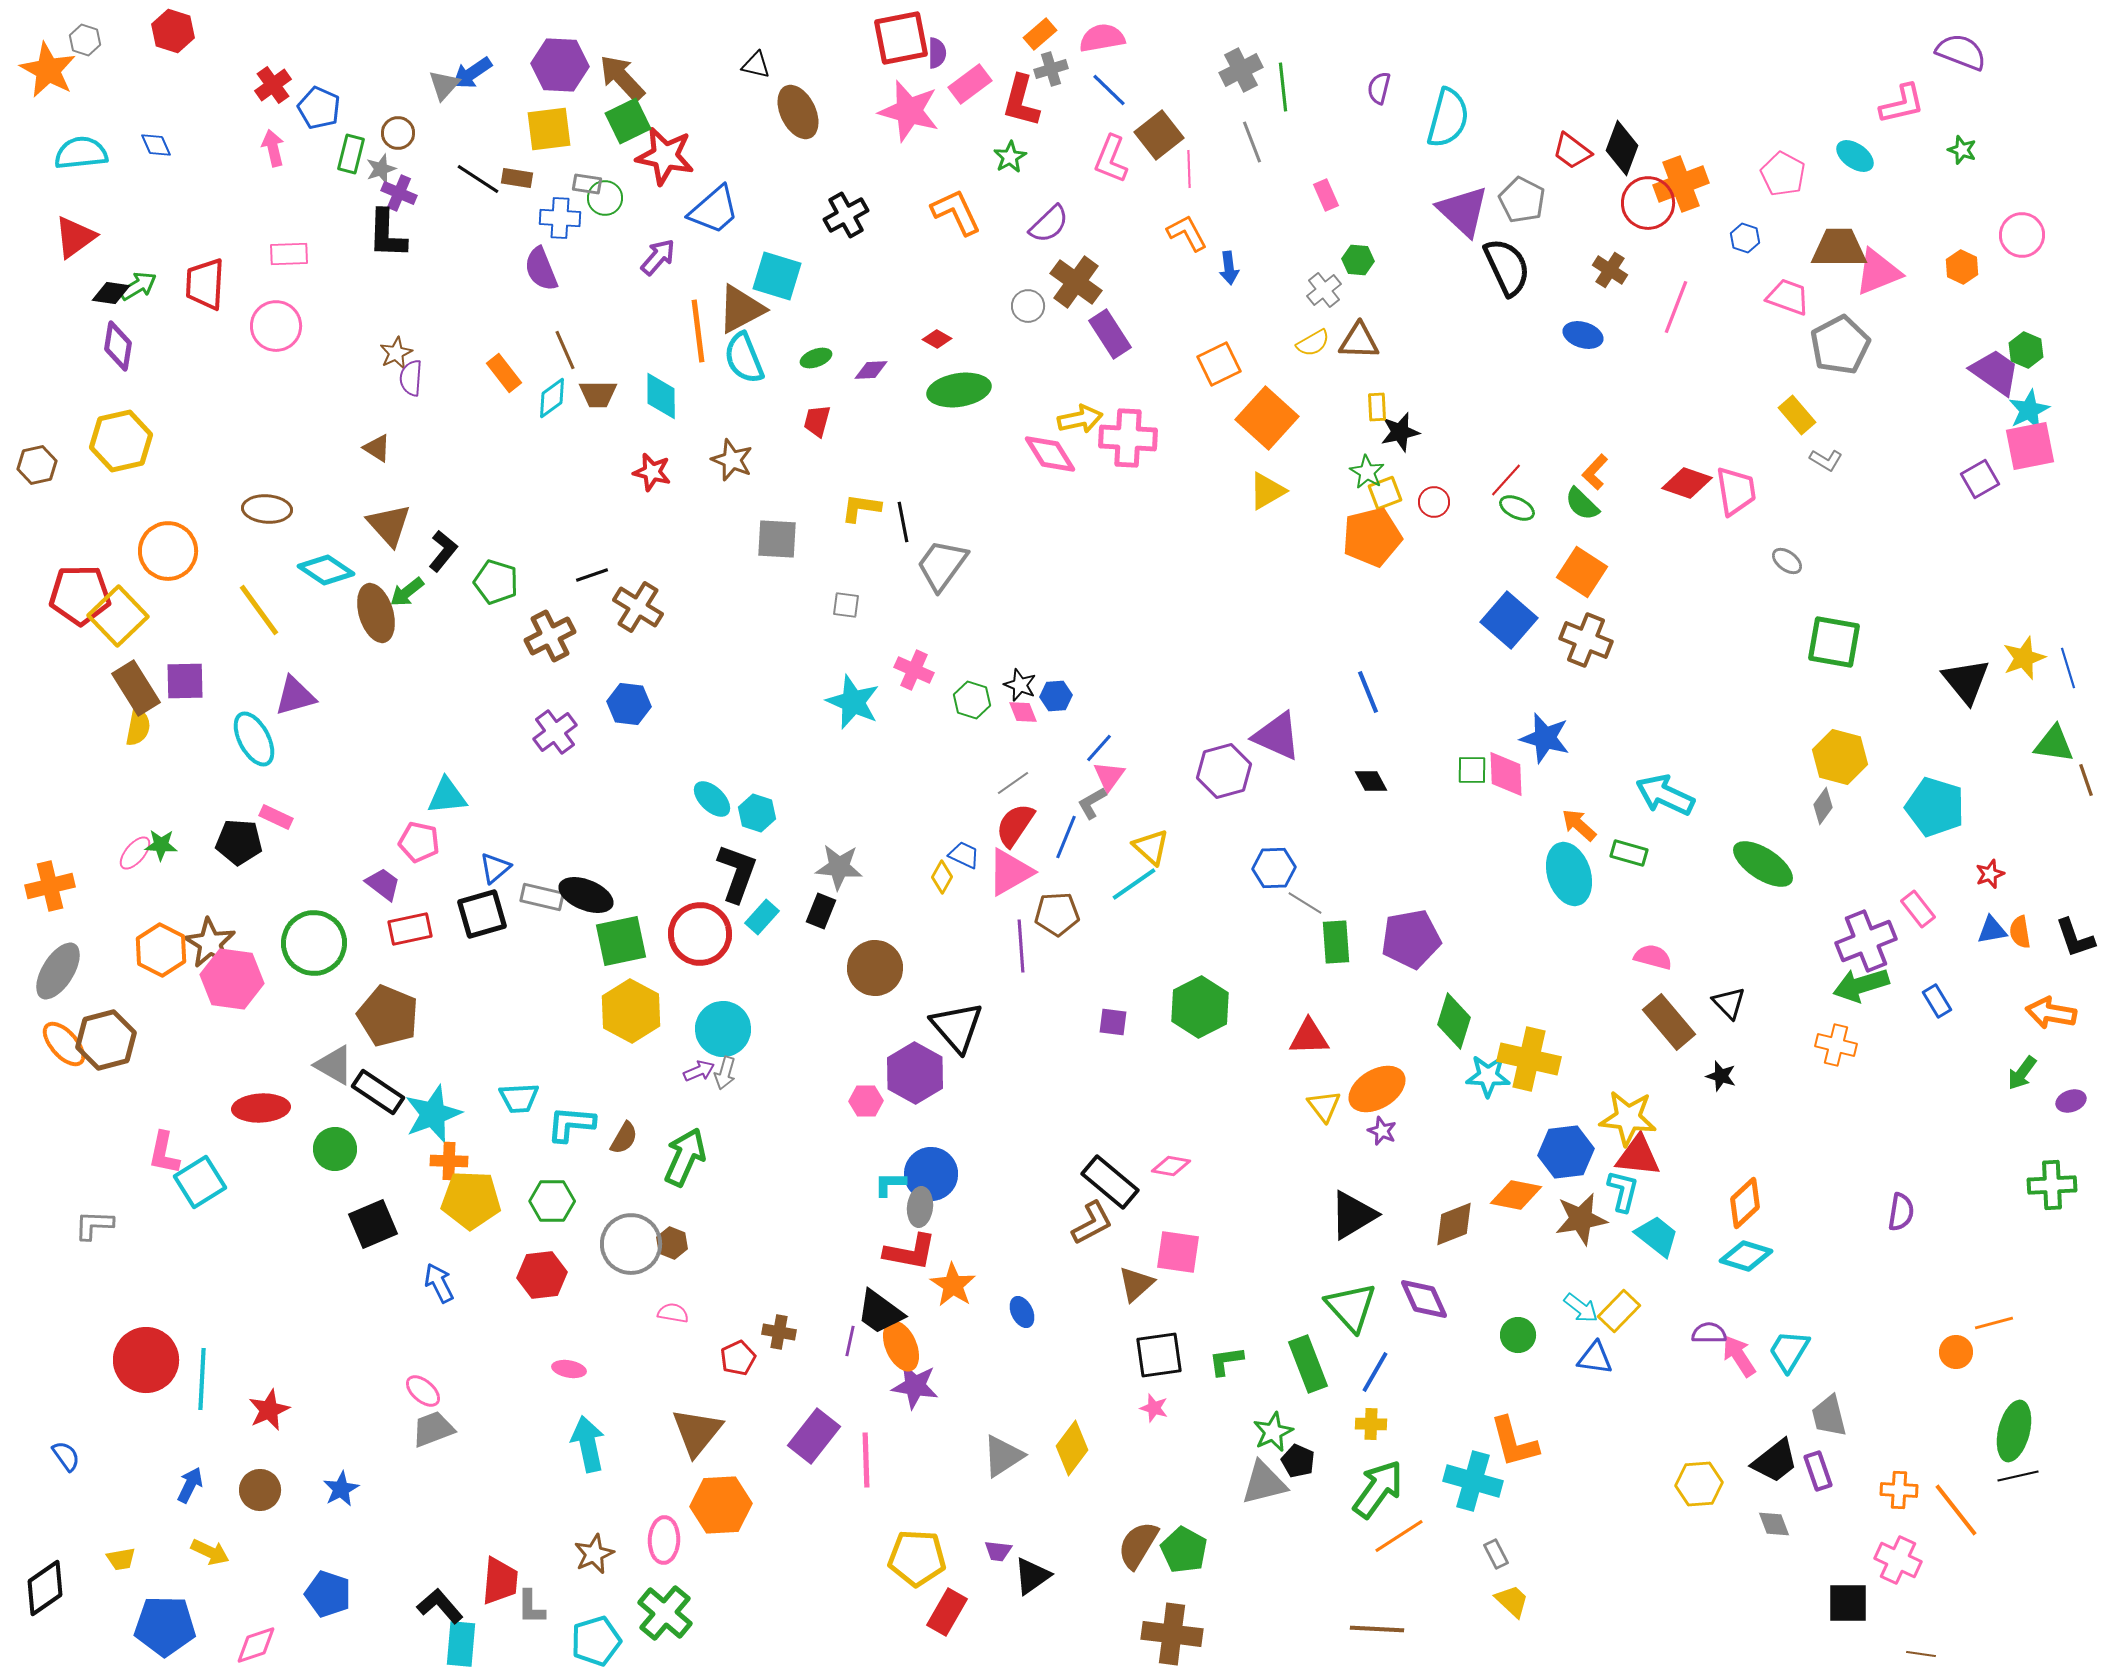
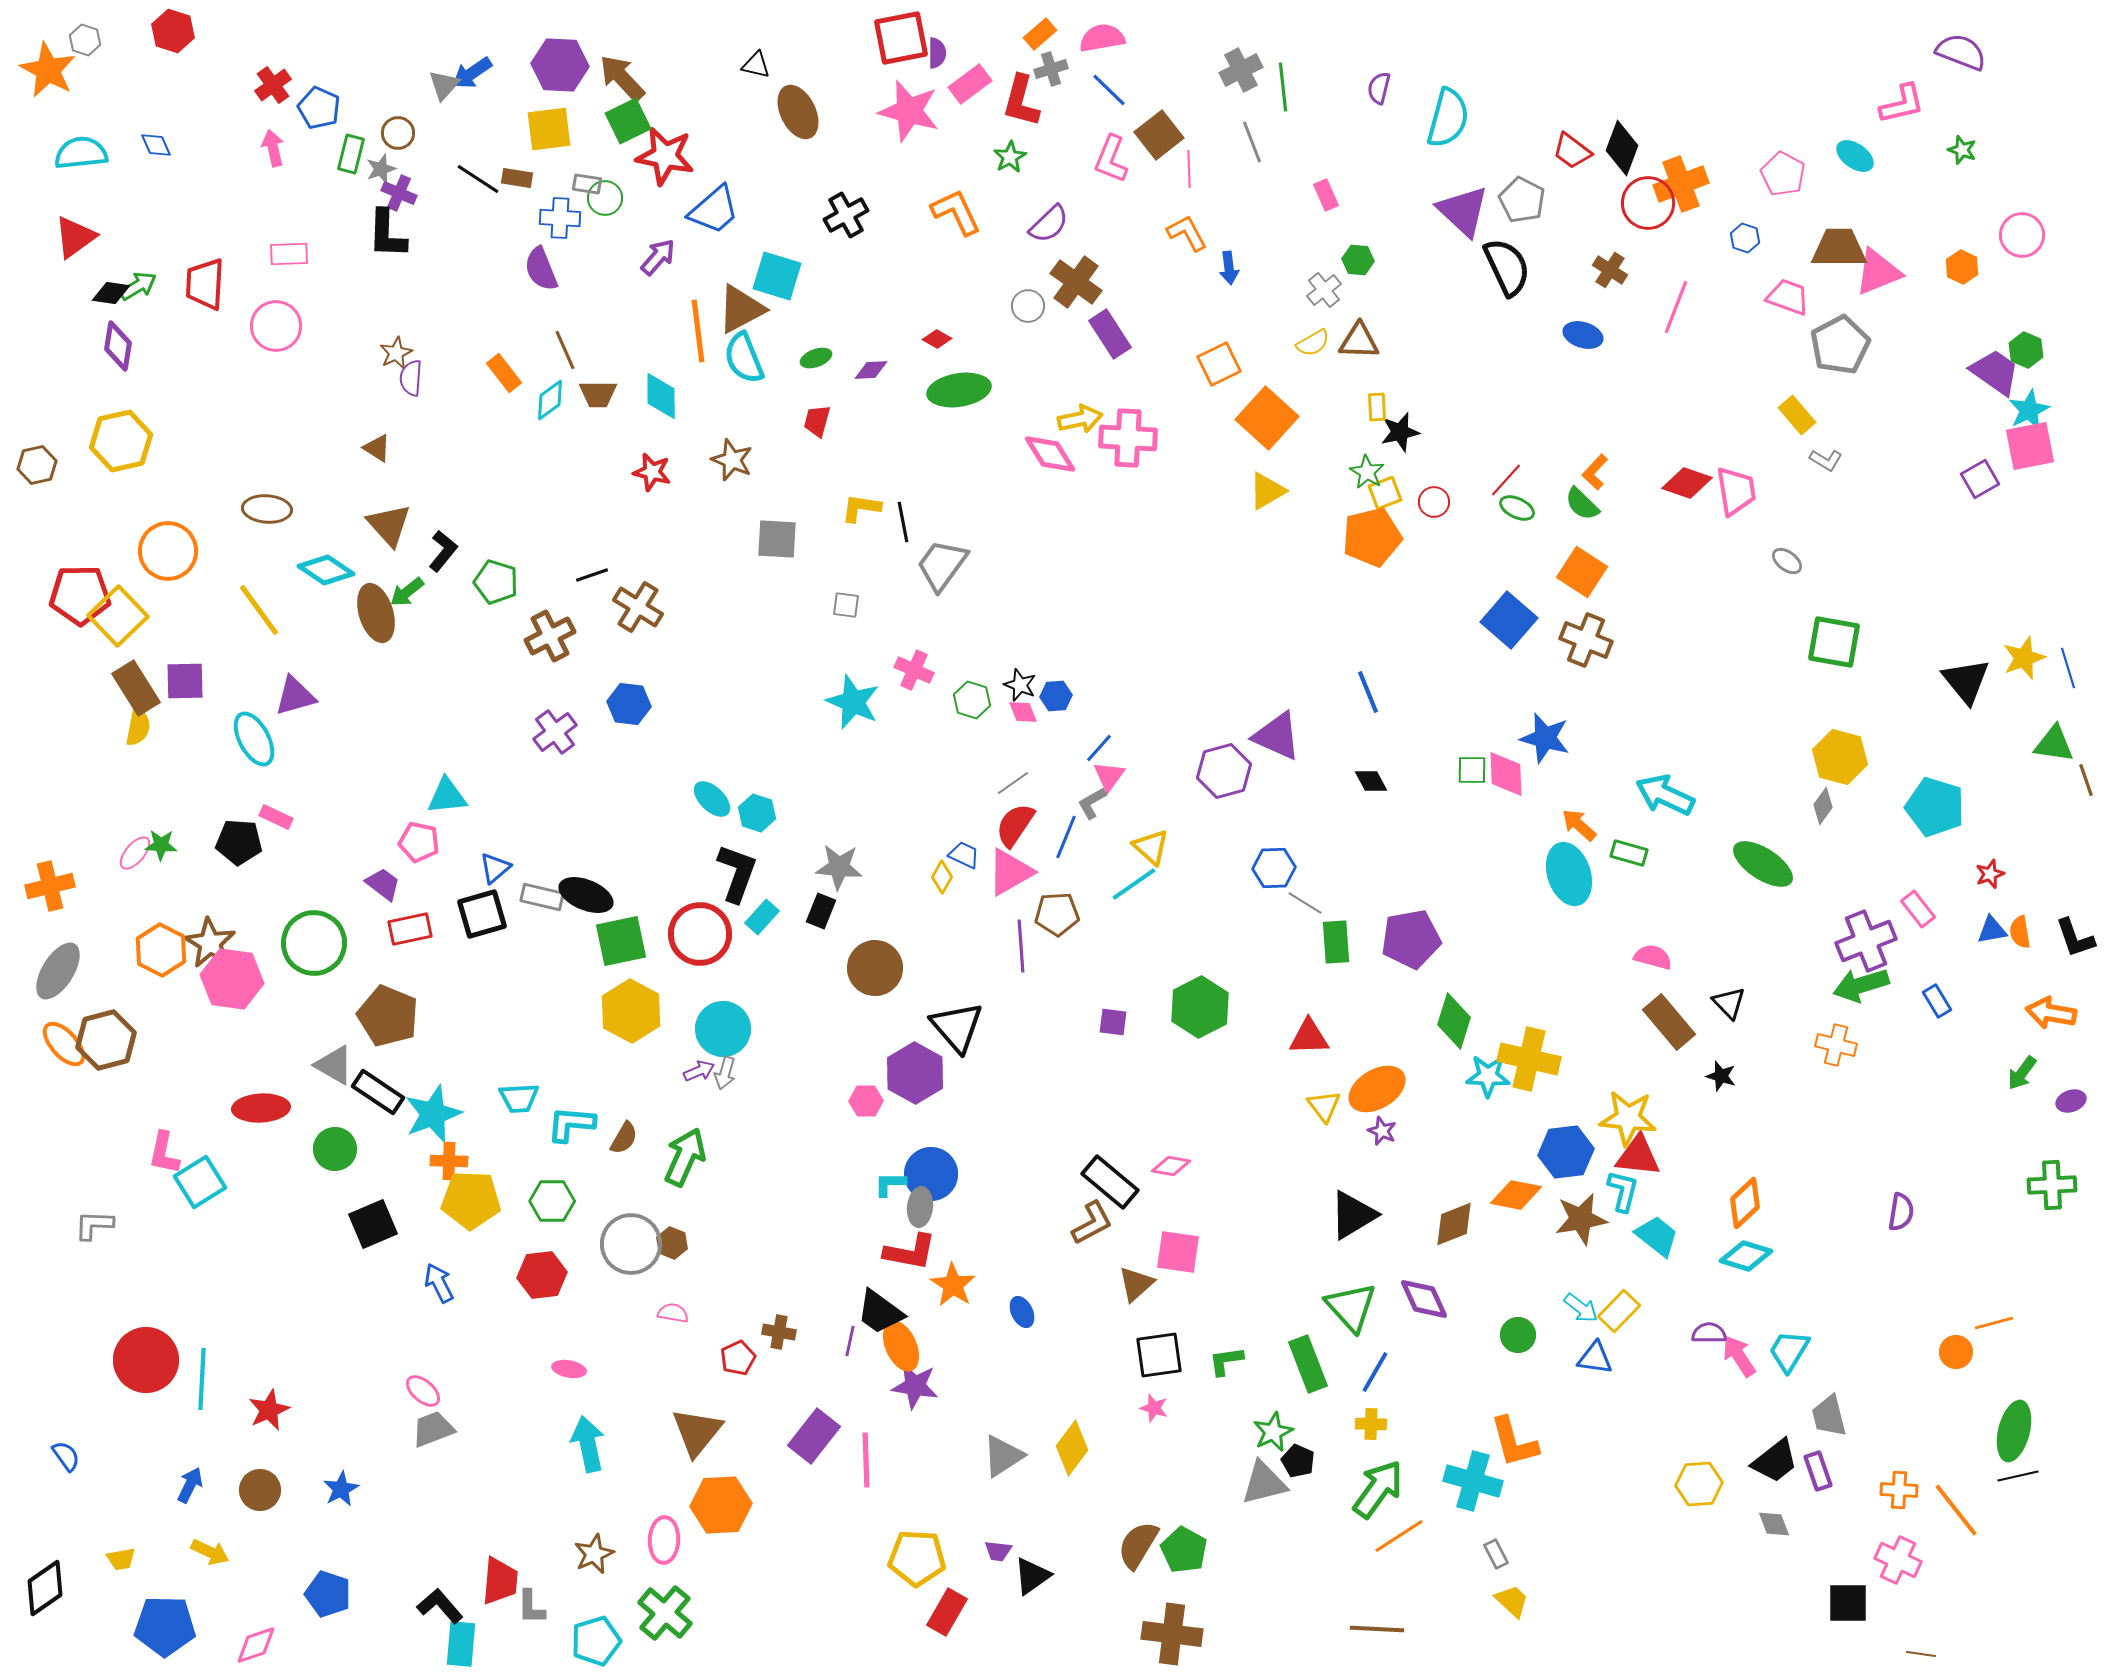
cyan diamond at (552, 398): moved 2 px left, 2 px down
